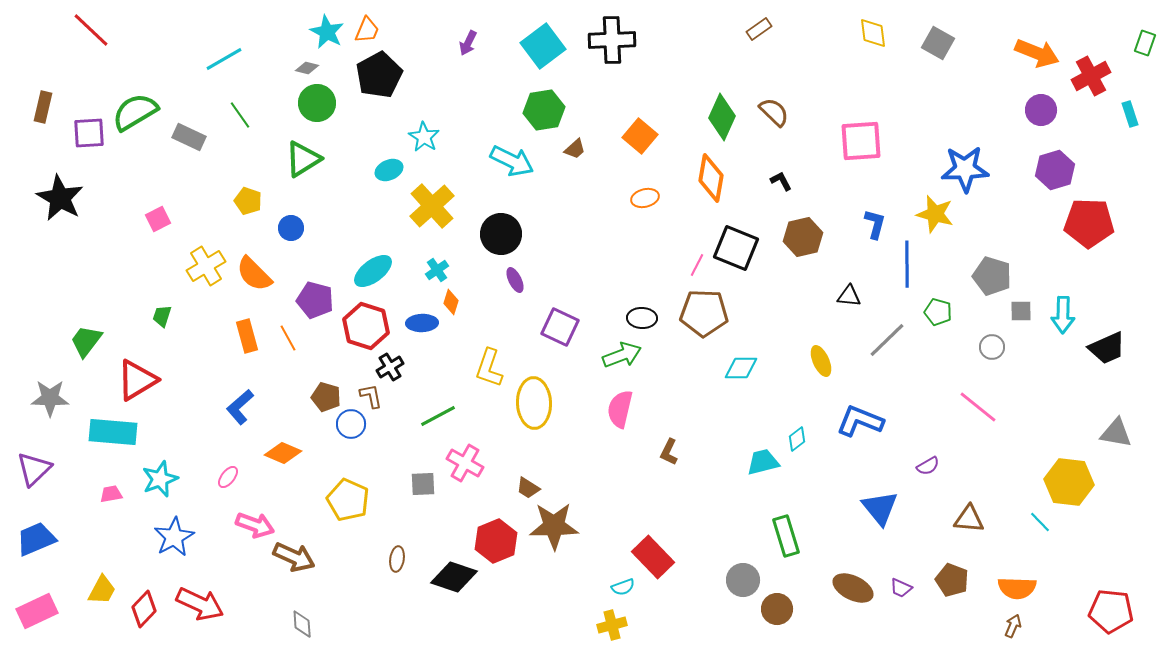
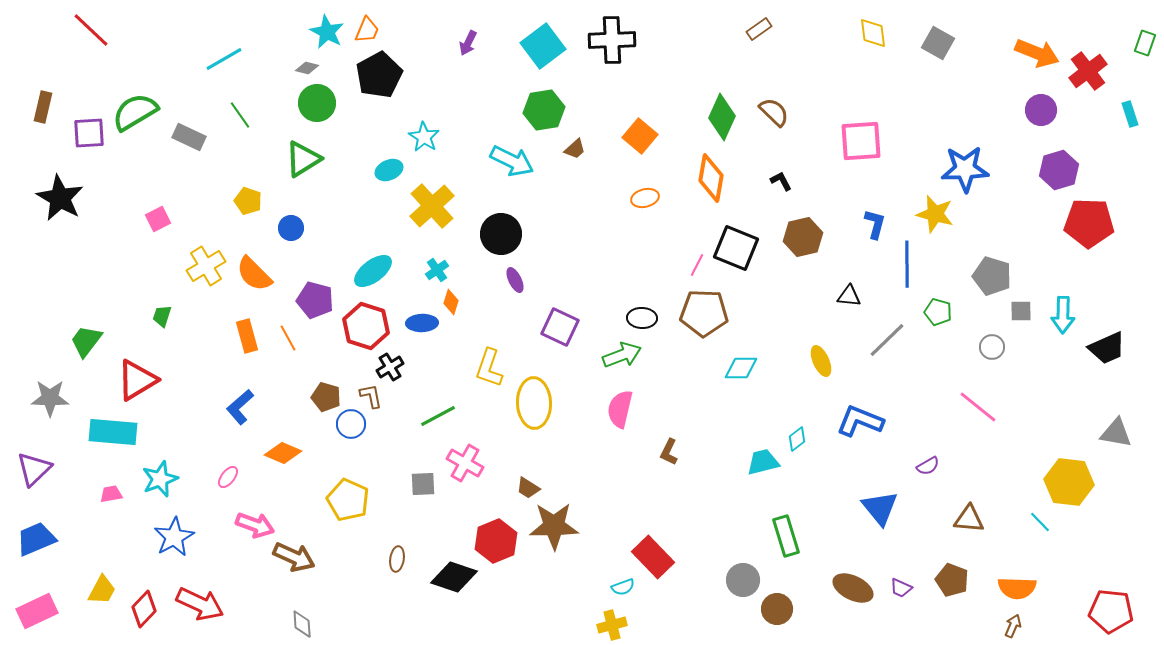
red cross at (1091, 76): moved 3 px left, 5 px up; rotated 9 degrees counterclockwise
purple hexagon at (1055, 170): moved 4 px right
